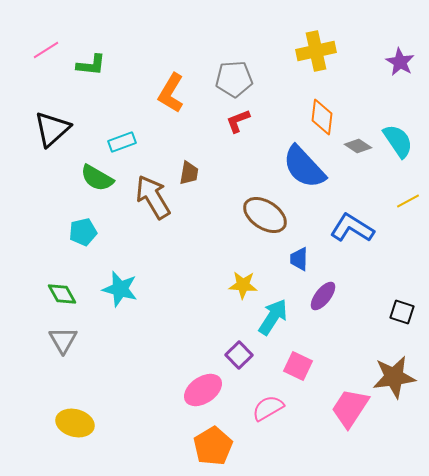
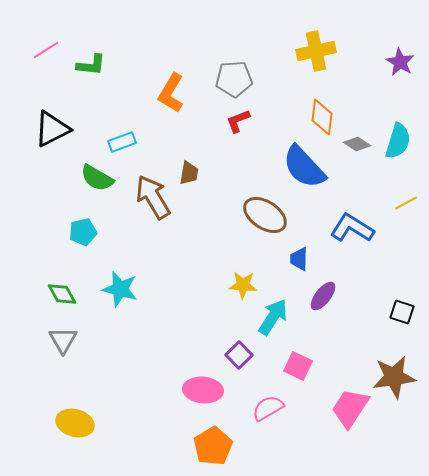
black triangle: rotated 15 degrees clockwise
cyan semicircle: rotated 51 degrees clockwise
gray diamond: moved 1 px left, 2 px up
yellow line: moved 2 px left, 2 px down
pink ellipse: rotated 39 degrees clockwise
